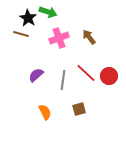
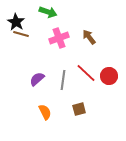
black star: moved 12 px left, 4 px down
purple semicircle: moved 1 px right, 4 px down
